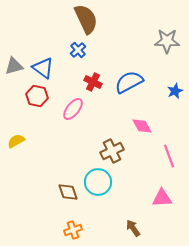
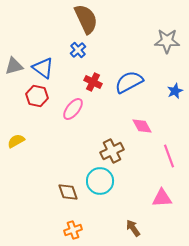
cyan circle: moved 2 px right, 1 px up
